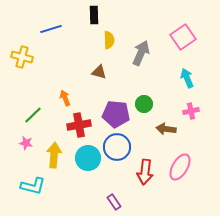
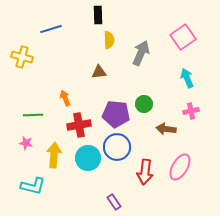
black rectangle: moved 4 px right
brown triangle: rotated 21 degrees counterclockwise
green line: rotated 42 degrees clockwise
